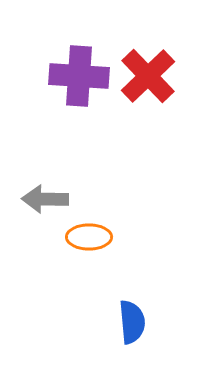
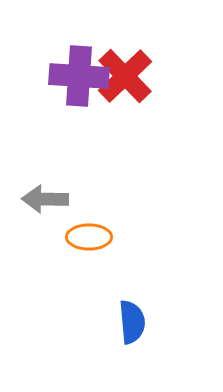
red cross: moved 23 px left
